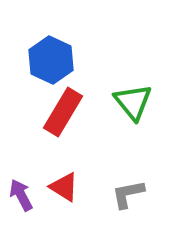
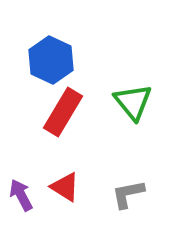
red triangle: moved 1 px right
